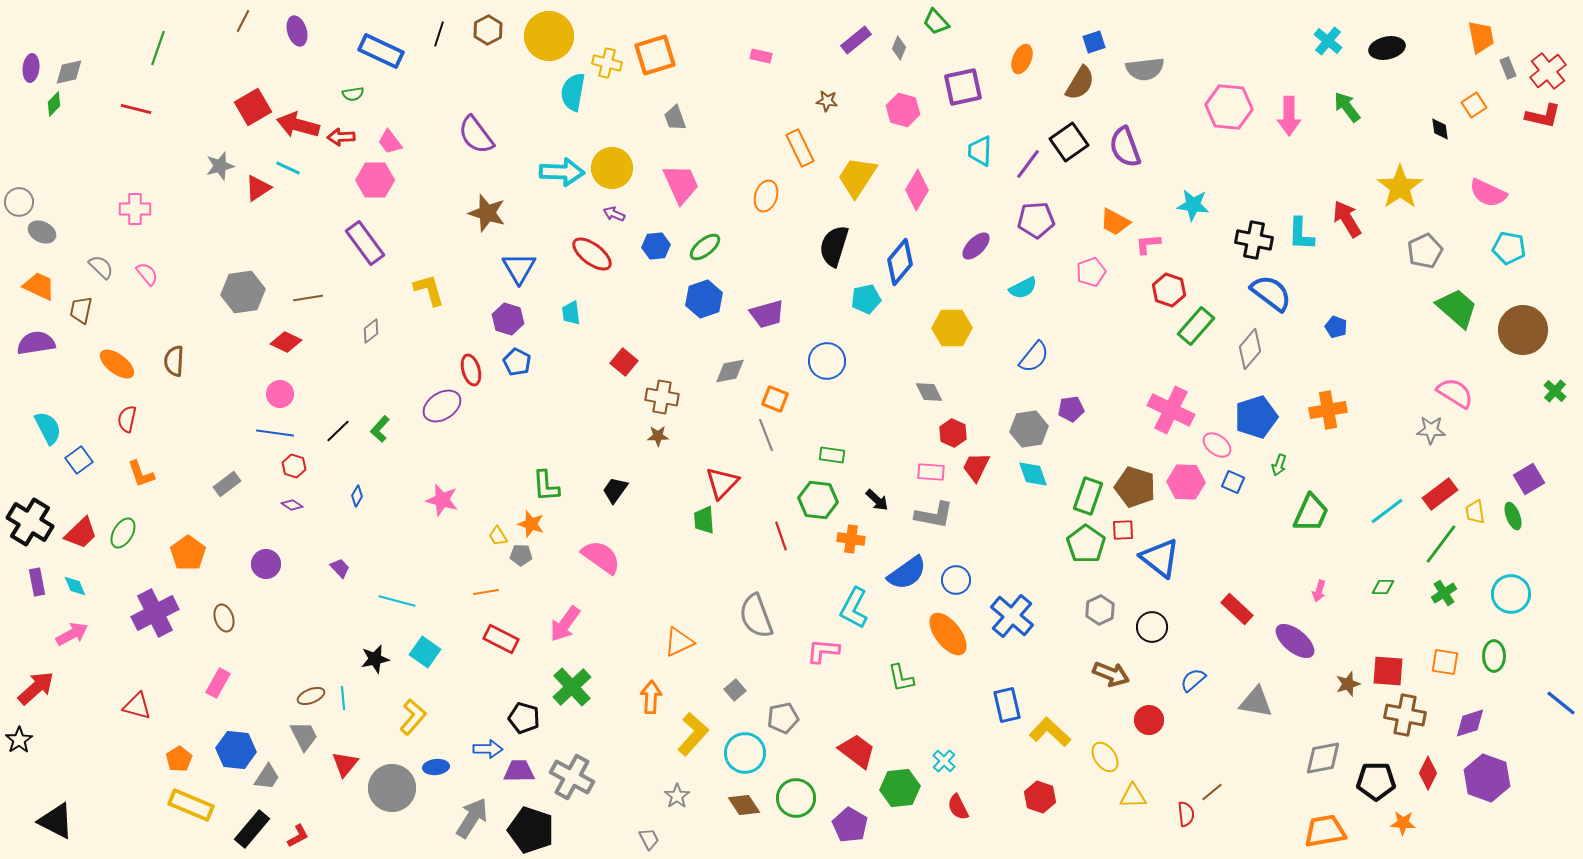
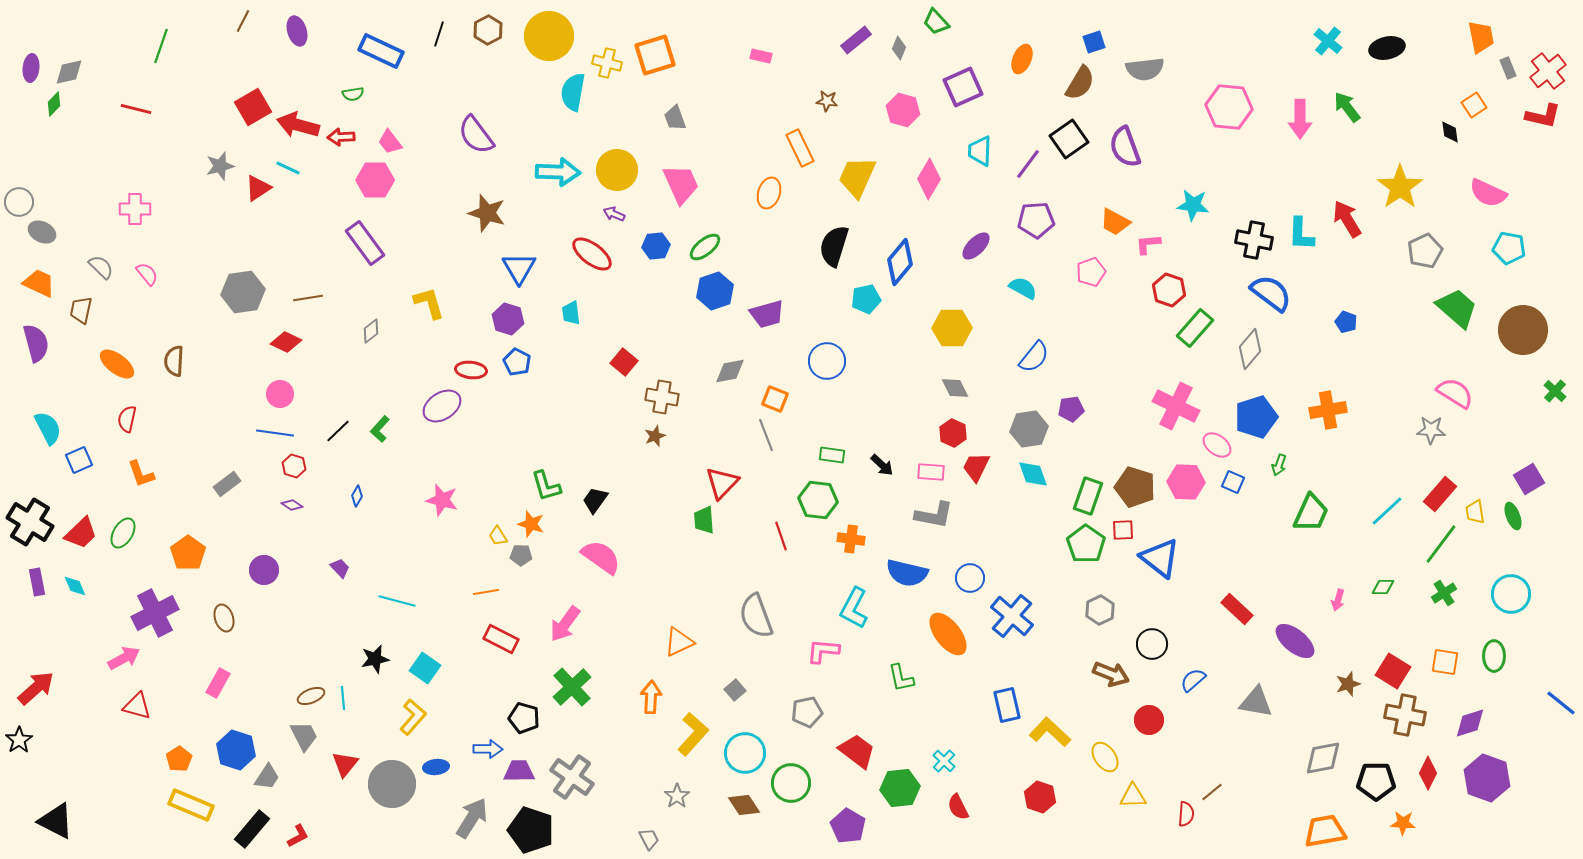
green line at (158, 48): moved 3 px right, 2 px up
purple square at (963, 87): rotated 12 degrees counterclockwise
pink arrow at (1289, 116): moved 11 px right, 3 px down
black diamond at (1440, 129): moved 10 px right, 3 px down
black square at (1069, 142): moved 3 px up
yellow circle at (612, 168): moved 5 px right, 2 px down
cyan arrow at (562, 172): moved 4 px left
yellow trapezoid at (857, 177): rotated 9 degrees counterclockwise
pink diamond at (917, 190): moved 12 px right, 11 px up
orange ellipse at (766, 196): moved 3 px right, 3 px up
orange trapezoid at (39, 286): moved 3 px up
cyan semicircle at (1023, 288): rotated 124 degrees counterclockwise
yellow L-shape at (429, 290): moved 13 px down
blue hexagon at (704, 299): moved 11 px right, 8 px up
green rectangle at (1196, 326): moved 1 px left, 2 px down
blue pentagon at (1336, 327): moved 10 px right, 5 px up
purple semicircle at (36, 343): rotated 84 degrees clockwise
red ellipse at (471, 370): rotated 68 degrees counterclockwise
gray diamond at (929, 392): moved 26 px right, 4 px up
pink cross at (1171, 410): moved 5 px right, 4 px up
brown star at (658, 436): moved 3 px left; rotated 20 degrees counterclockwise
blue square at (79, 460): rotated 12 degrees clockwise
green L-shape at (546, 486): rotated 12 degrees counterclockwise
black trapezoid at (615, 490): moved 20 px left, 10 px down
red rectangle at (1440, 494): rotated 12 degrees counterclockwise
black arrow at (877, 500): moved 5 px right, 35 px up
cyan line at (1387, 511): rotated 6 degrees counterclockwise
purple circle at (266, 564): moved 2 px left, 6 px down
blue semicircle at (907, 573): rotated 48 degrees clockwise
blue circle at (956, 580): moved 14 px right, 2 px up
pink arrow at (1319, 591): moved 19 px right, 9 px down
black circle at (1152, 627): moved 17 px down
pink arrow at (72, 634): moved 52 px right, 24 px down
cyan square at (425, 652): moved 16 px down
red square at (1388, 671): moved 5 px right; rotated 28 degrees clockwise
gray pentagon at (783, 718): moved 24 px right, 6 px up
blue hexagon at (236, 750): rotated 12 degrees clockwise
gray cross at (572, 777): rotated 6 degrees clockwise
gray circle at (392, 788): moved 4 px up
green circle at (796, 798): moved 5 px left, 15 px up
red semicircle at (1186, 814): rotated 10 degrees clockwise
purple pentagon at (850, 825): moved 2 px left, 1 px down
